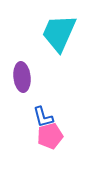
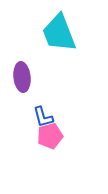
cyan trapezoid: rotated 45 degrees counterclockwise
